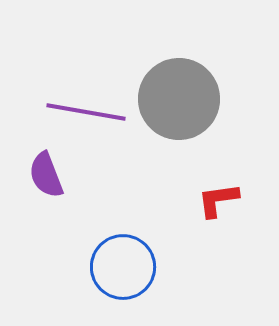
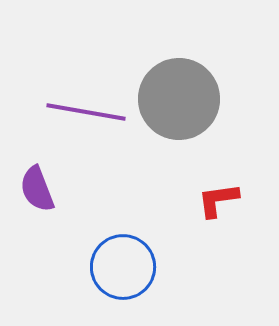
purple semicircle: moved 9 px left, 14 px down
